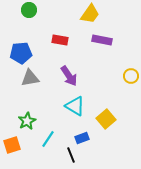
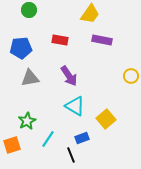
blue pentagon: moved 5 px up
